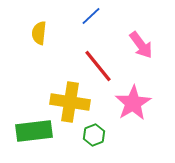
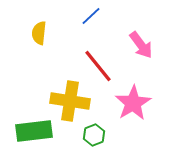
yellow cross: moved 1 px up
